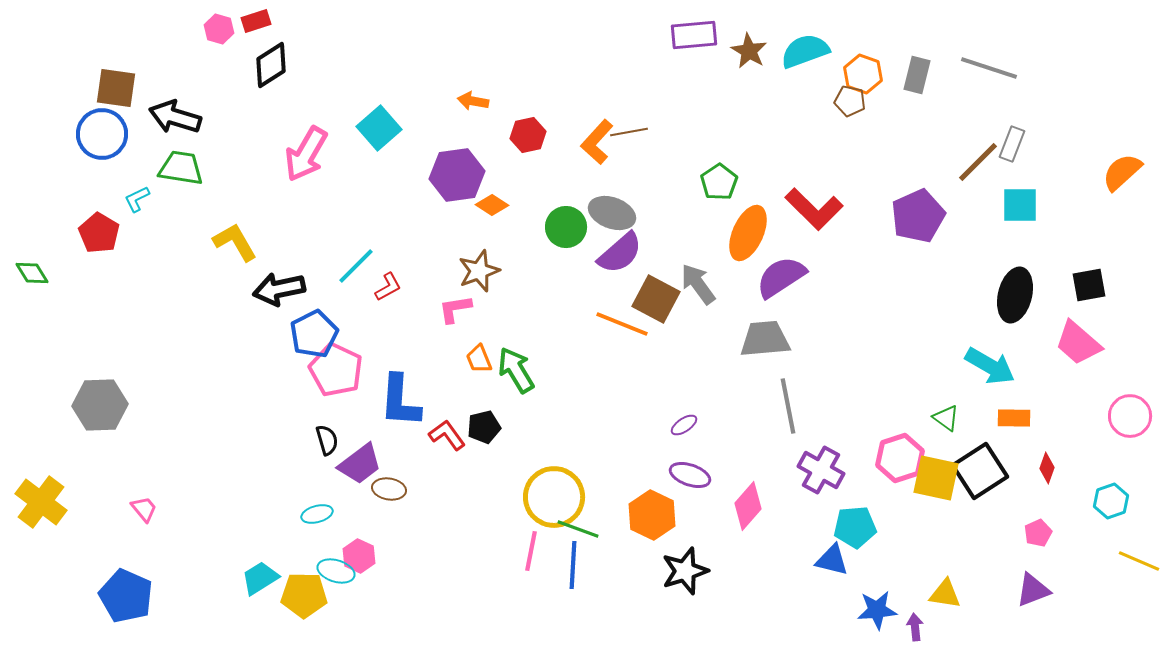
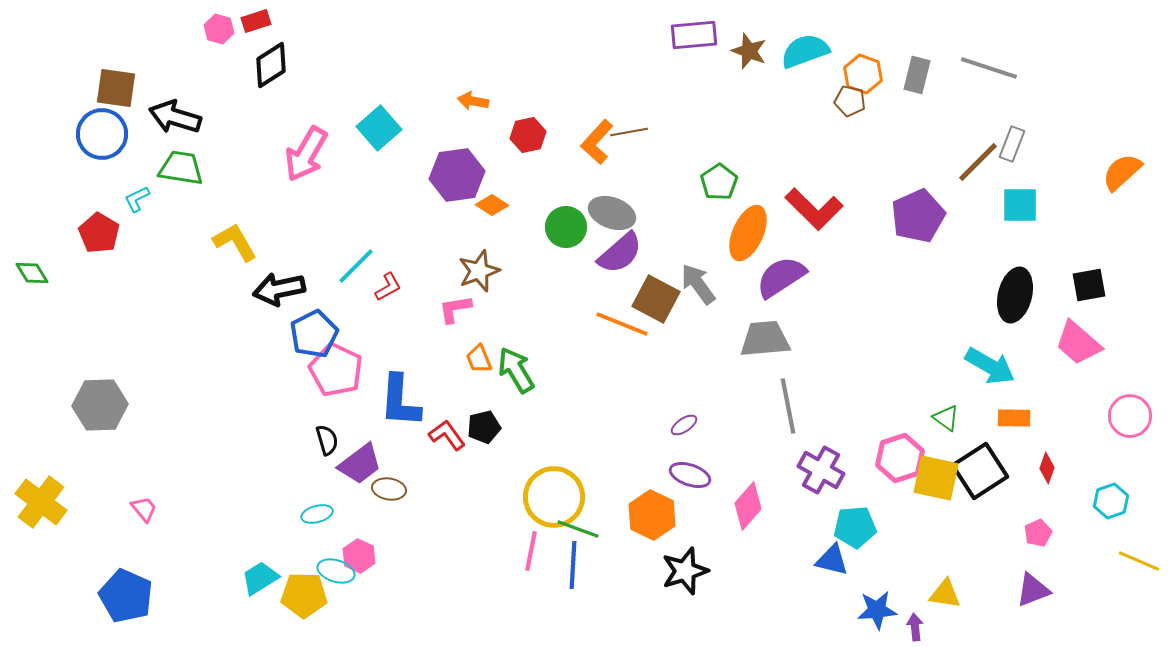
brown star at (749, 51): rotated 9 degrees counterclockwise
